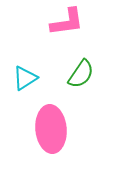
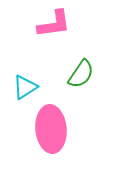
pink L-shape: moved 13 px left, 2 px down
cyan triangle: moved 9 px down
